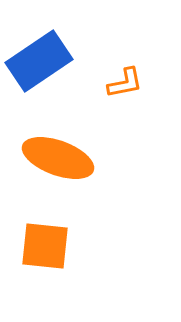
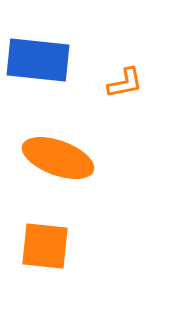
blue rectangle: moved 1 px left, 1 px up; rotated 40 degrees clockwise
